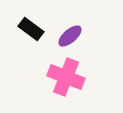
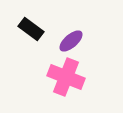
purple ellipse: moved 1 px right, 5 px down
